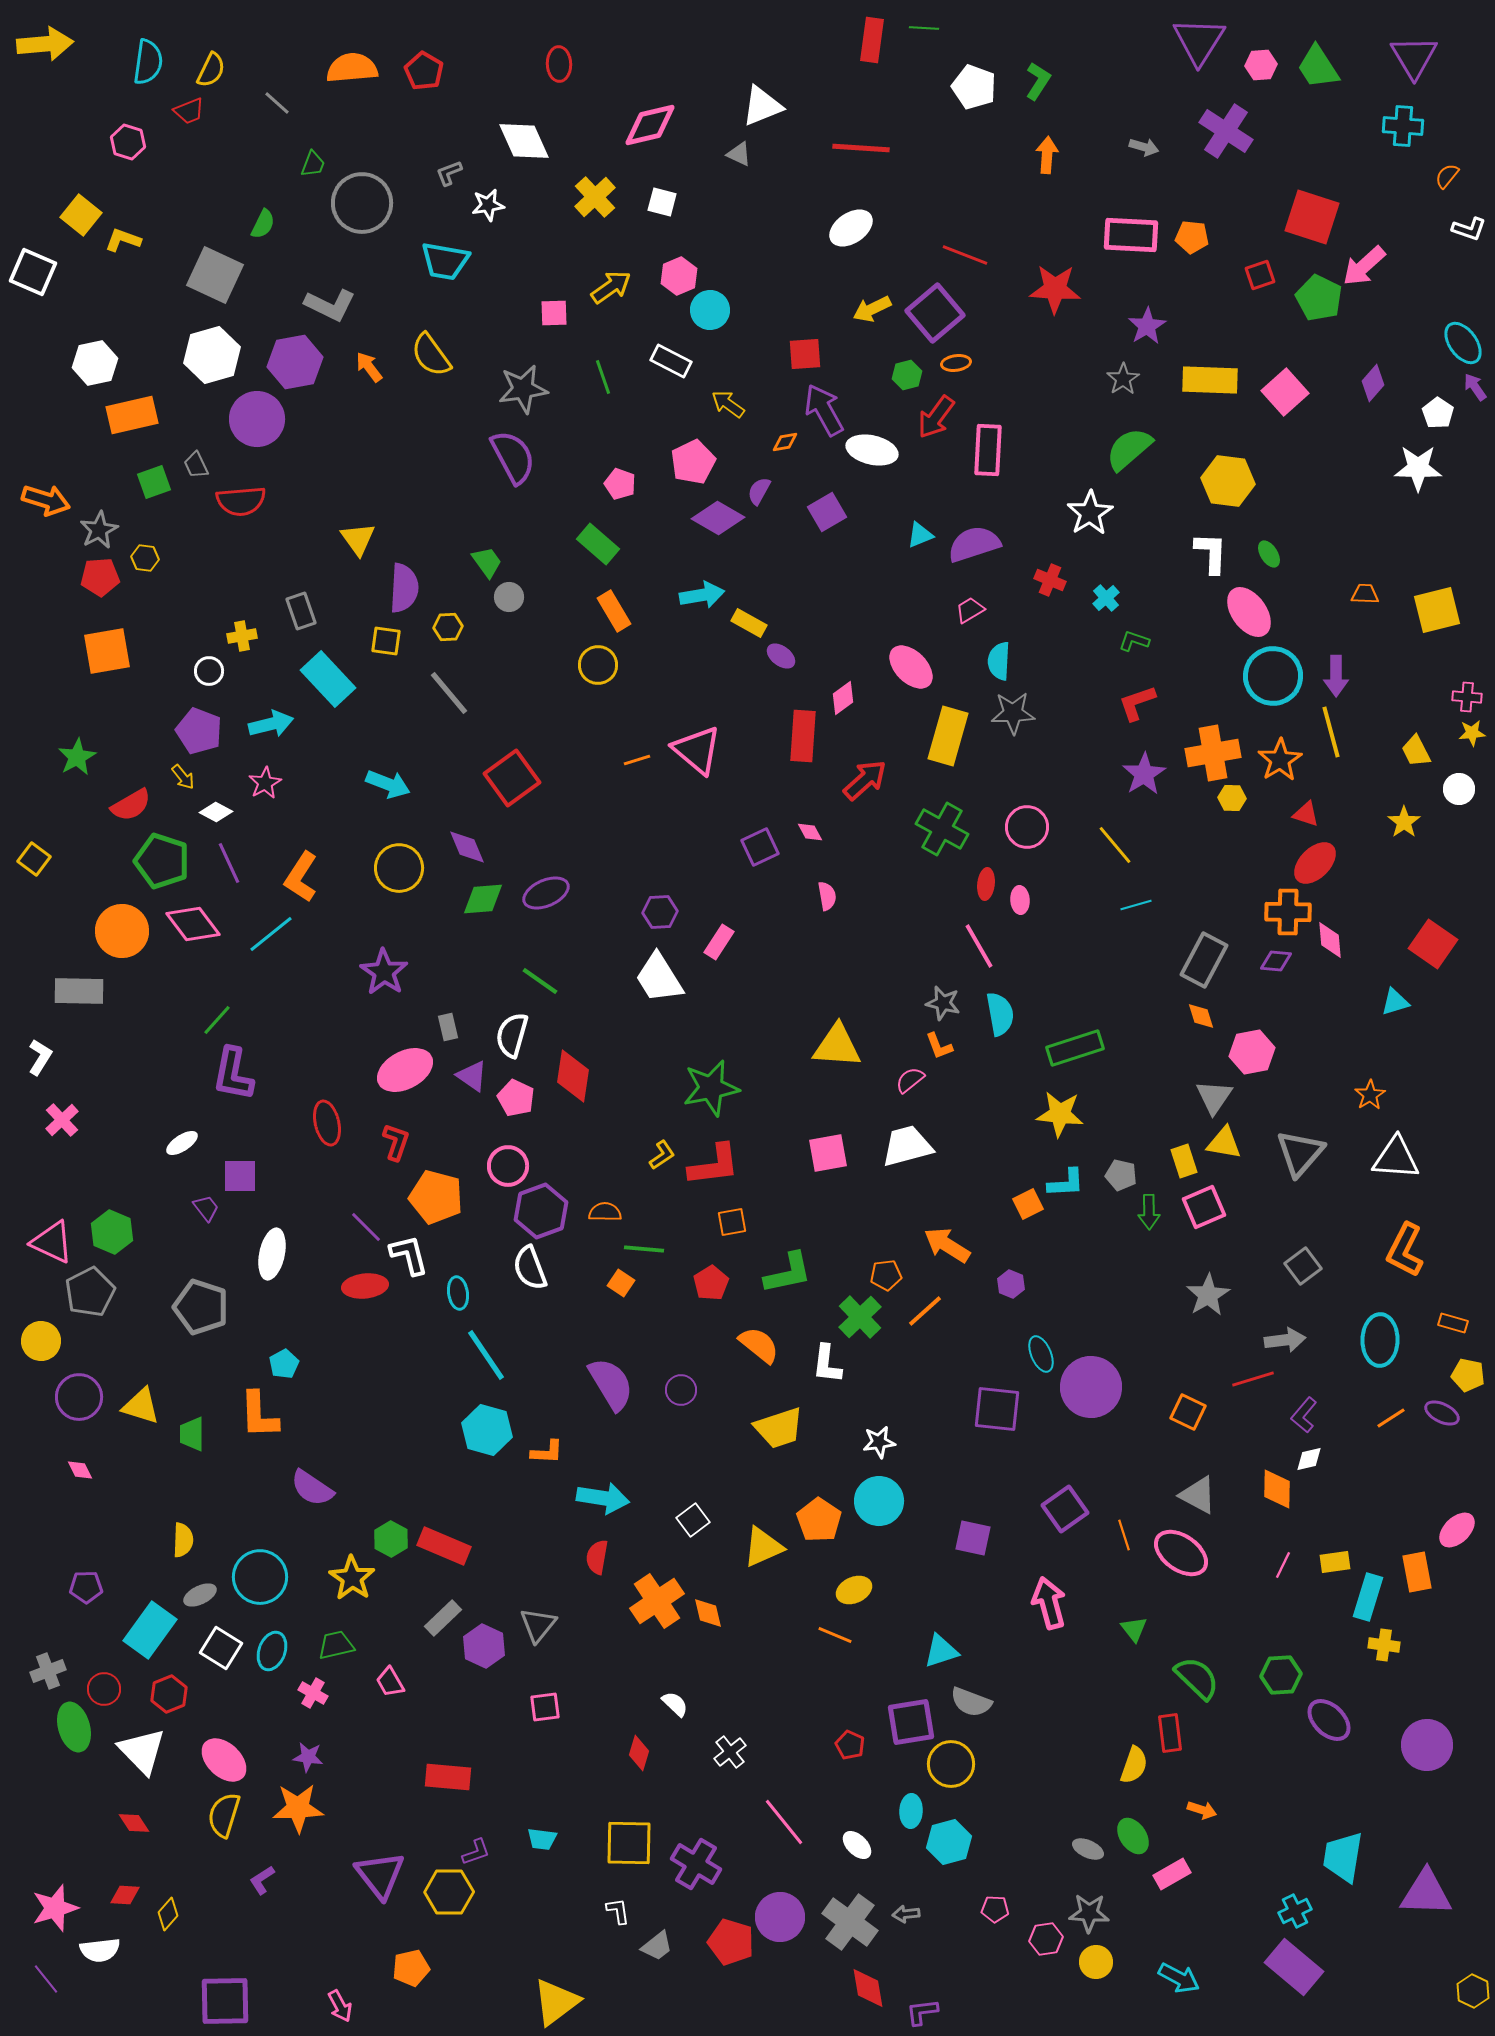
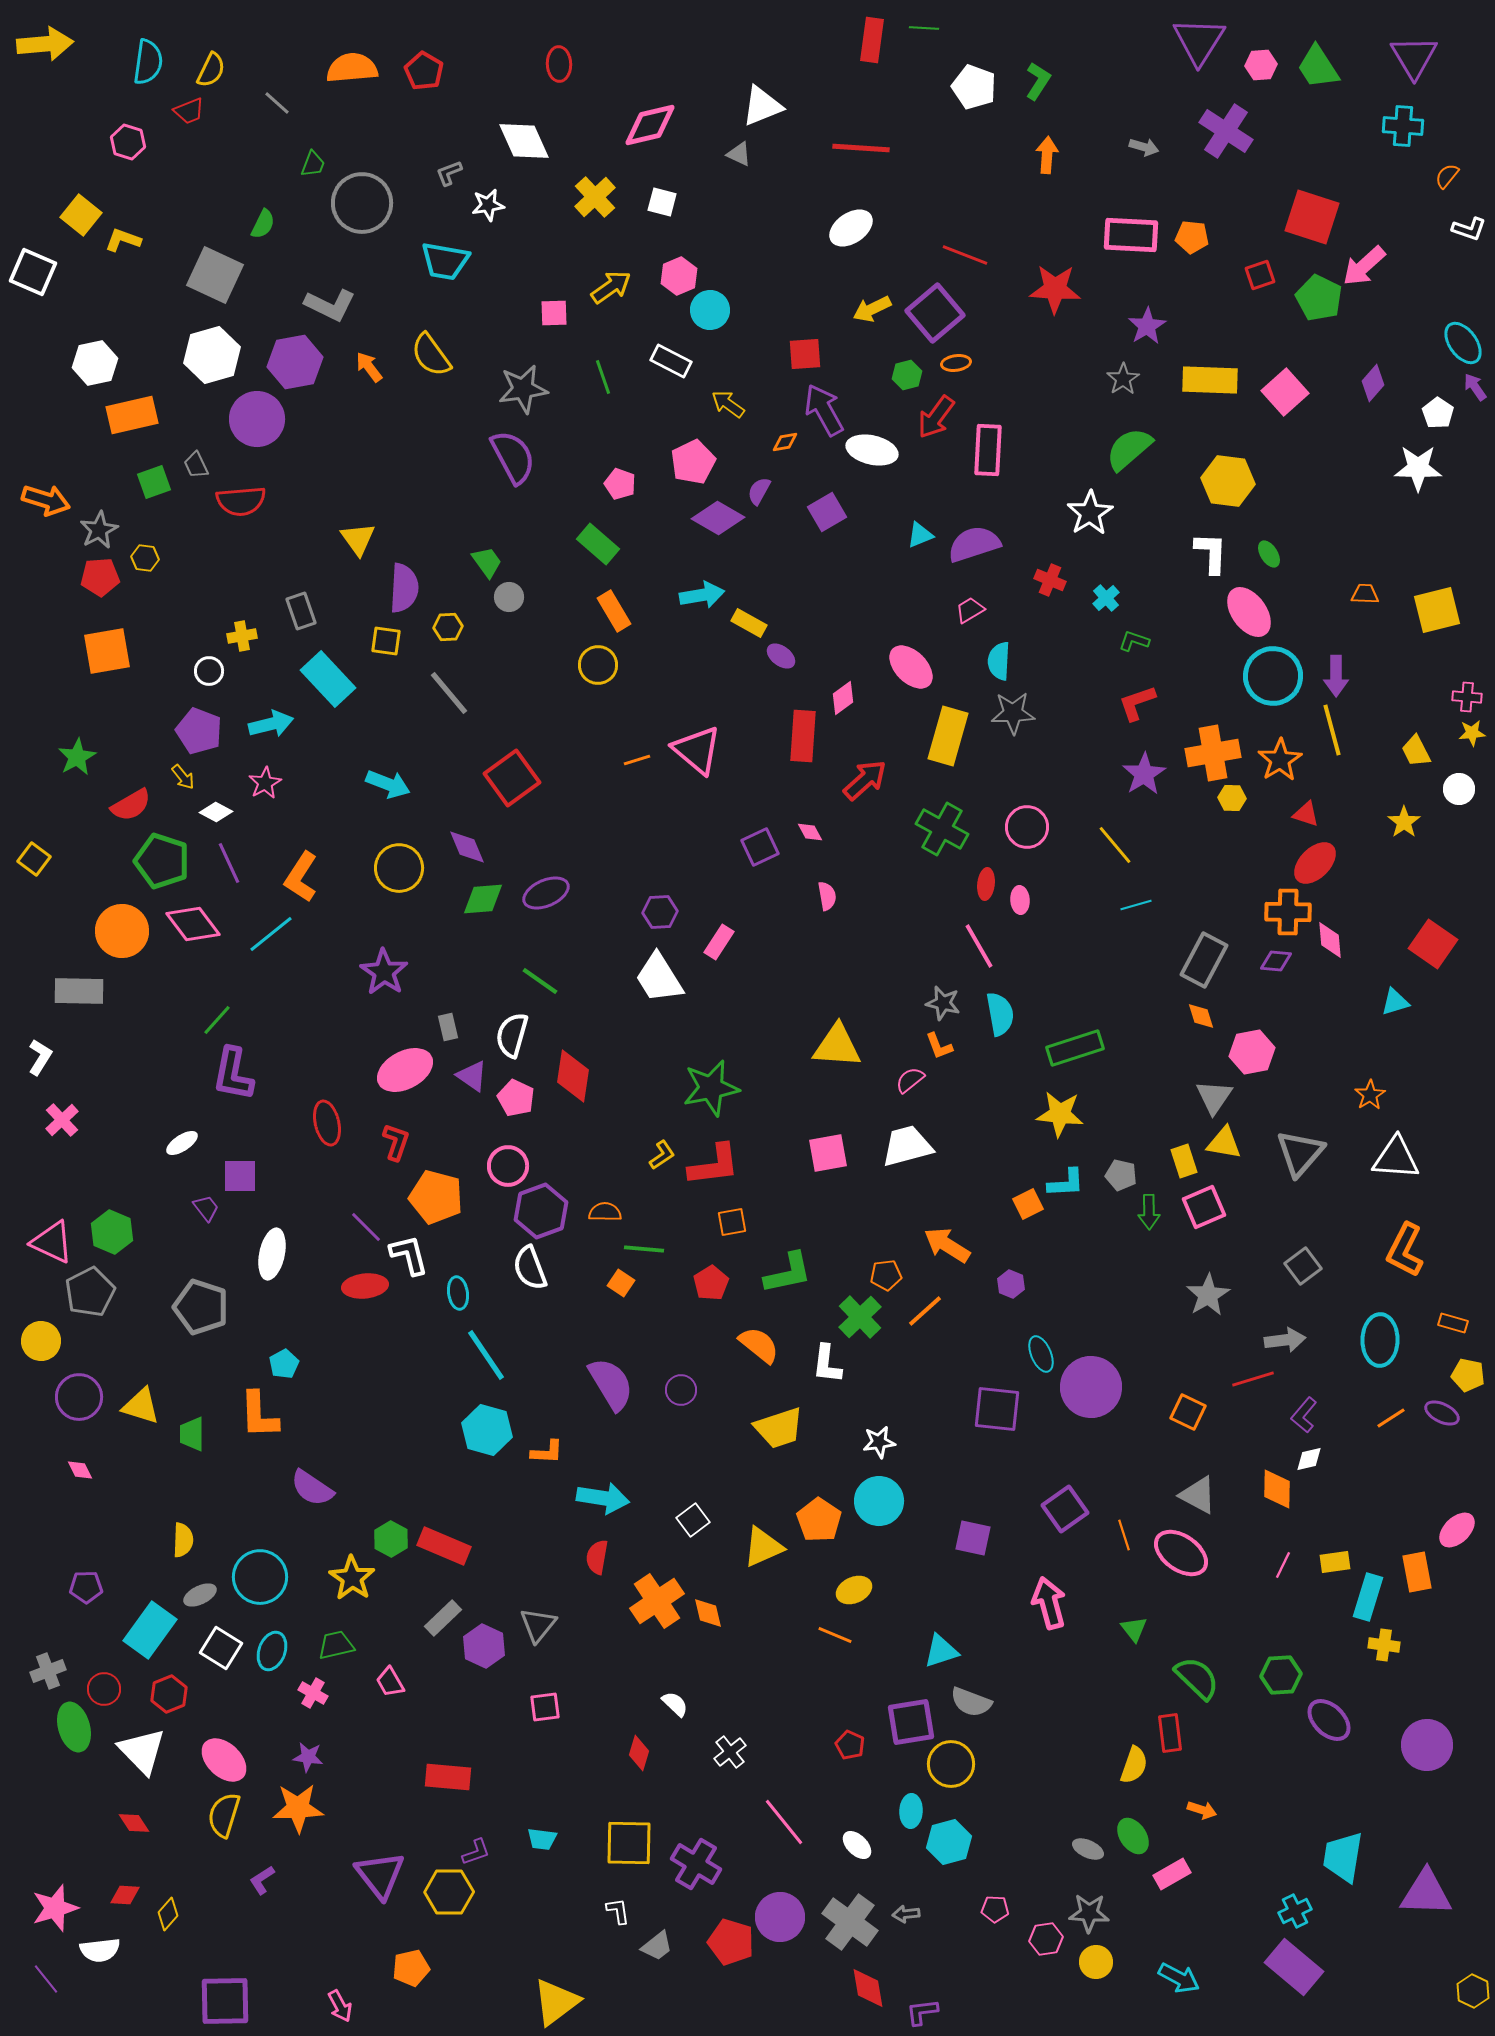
yellow line at (1331, 732): moved 1 px right, 2 px up
